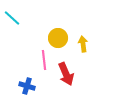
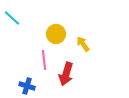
yellow circle: moved 2 px left, 4 px up
yellow arrow: rotated 28 degrees counterclockwise
red arrow: rotated 40 degrees clockwise
